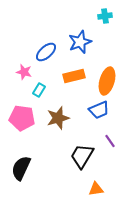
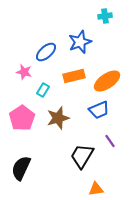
orange ellipse: rotated 40 degrees clockwise
cyan rectangle: moved 4 px right
pink pentagon: rotated 30 degrees clockwise
